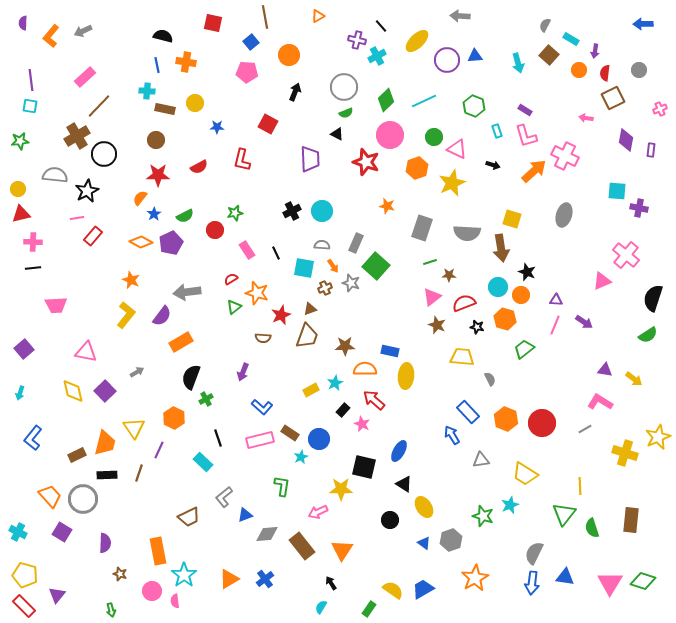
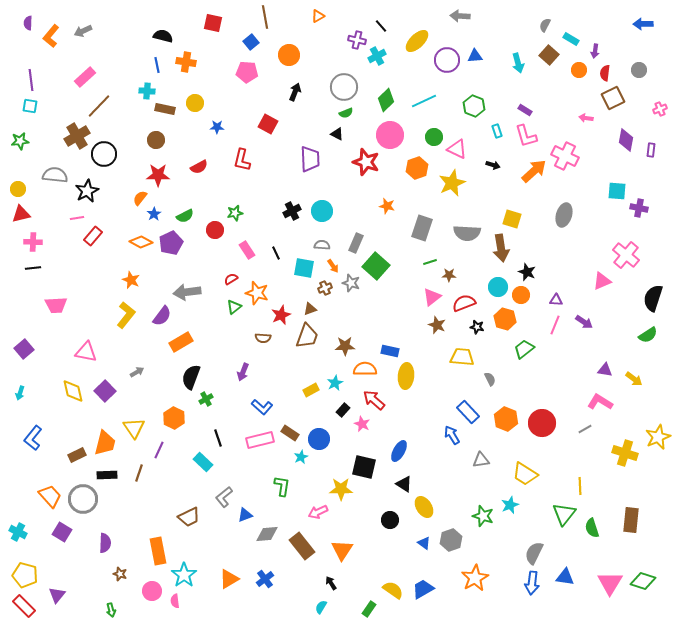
purple semicircle at (23, 23): moved 5 px right
